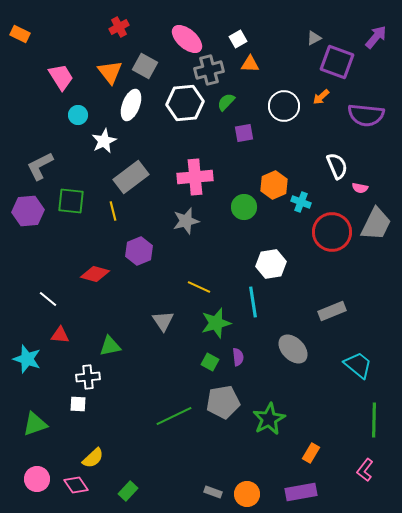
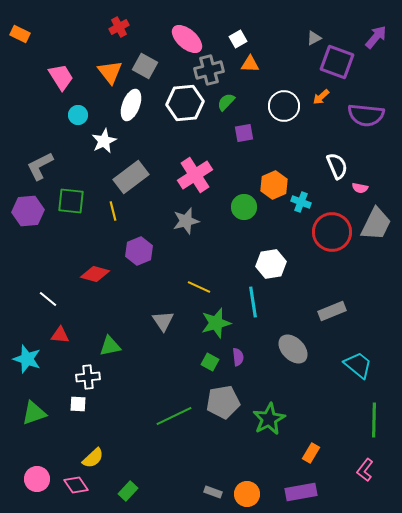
pink cross at (195, 177): moved 2 px up; rotated 28 degrees counterclockwise
green triangle at (35, 424): moved 1 px left, 11 px up
